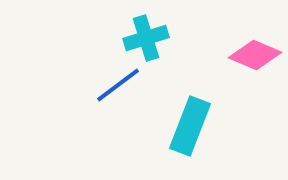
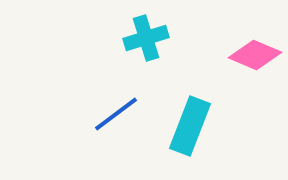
blue line: moved 2 px left, 29 px down
